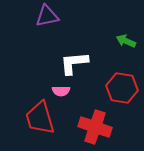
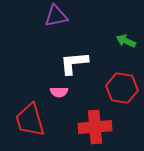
purple triangle: moved 9 px right
pink semicircle: moved 2 px left, 1 px down
red trapezoid: moved 10 px left, 2 px down
red cross: rotated 24 degrees counterclockwise
